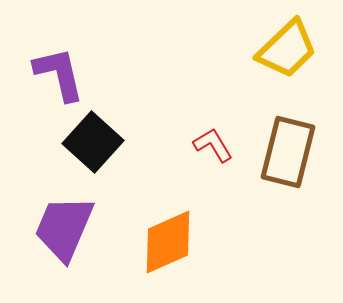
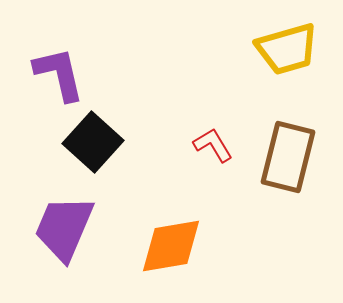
yellow trapezoid: rotated 28 degrees clockwise
brown rectangle: moved 5 px down
orange diamond: moved 3 px right, 4 px down; rotated 14 degrees clockwise
